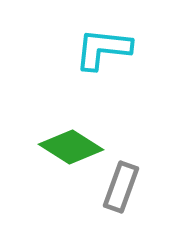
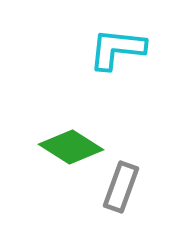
cyan L-shape: moved 14 px right
